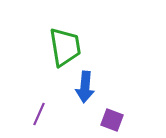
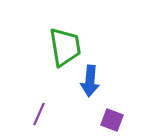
blue arrow: moved 5 px right, 6 px up
